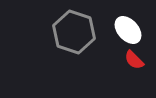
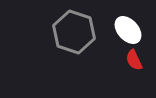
red semicircle: rotated 20 degrees clockwise
